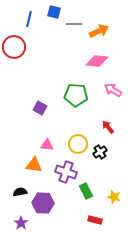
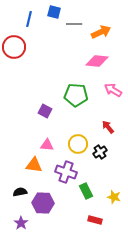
orange arrow: moved 2 px right, 1 px down
purple square: moved 5 px right, 3 px down
